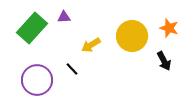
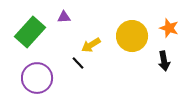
green rectangle: moved 2 px left, 4 px down
black arrow: rotated 18 degrees clockwise
black line: moved 6 px right, 6 px up
purple circle: moved 2 px up
